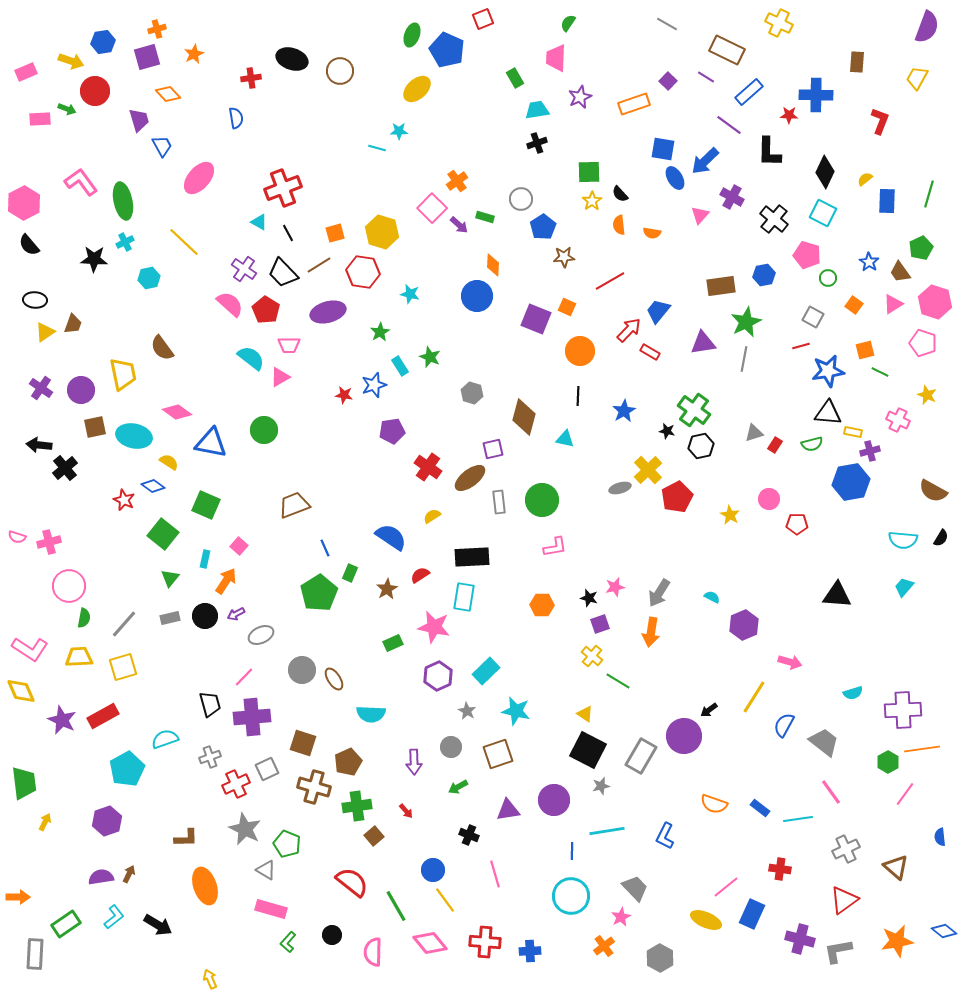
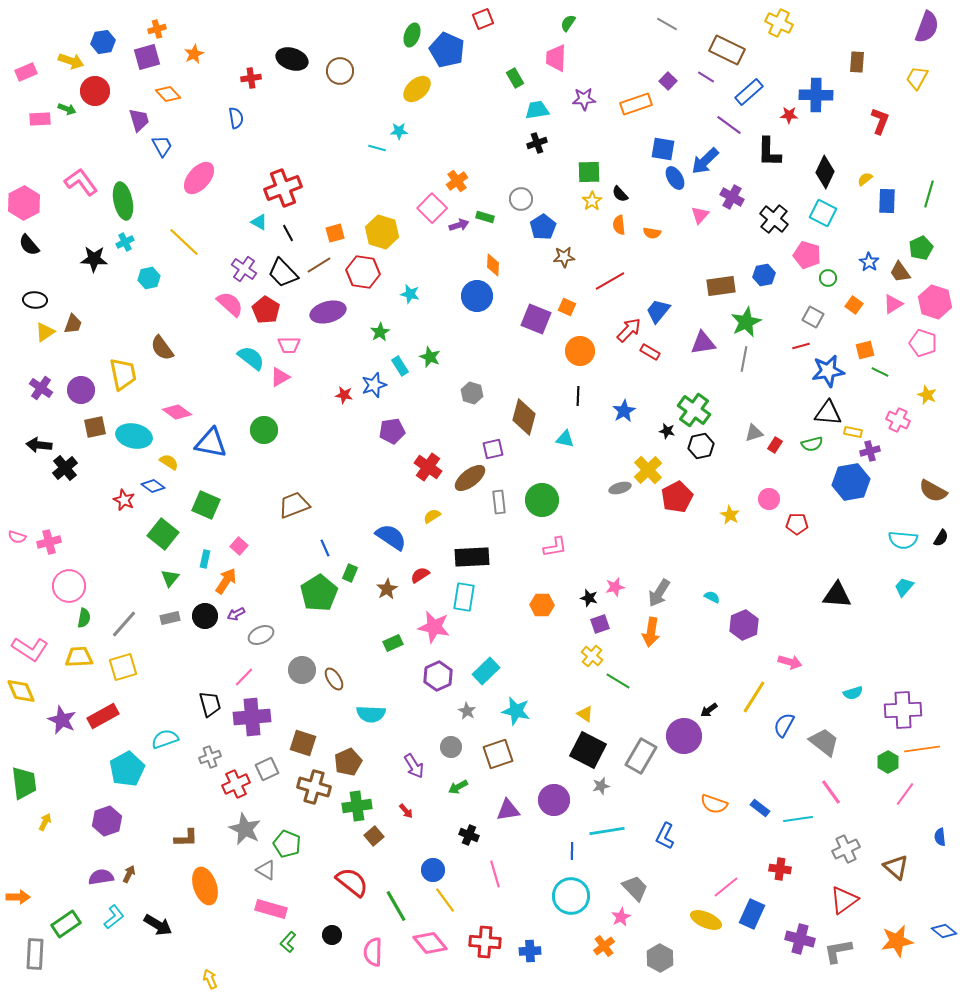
purple star at (580, 97): moved 4 px right, 2 px down; rotated 20 degrees clockwise
orange rectangle at (634, 104): moved 2 px right
purple arrow at (459, 225): rotated 60 degrees counterclockwise
purple arrow at (414, 762): moved 4 px down; rotated 30 degrees counterclockwise
